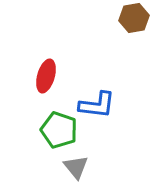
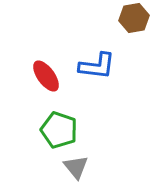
red ellipse: rotated 52 degrees counterclockwise
blue L-shape: moved 39 px up
